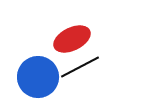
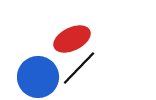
black line: moved 1 px left, 1 px down; rotated 18 degrees counterclockwise
